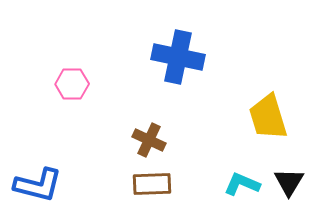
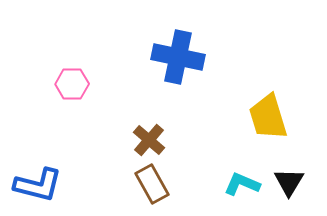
brown cross: rotated 16 degrees clockwise
brown rectangle: rotated 63 degrees clockwise
